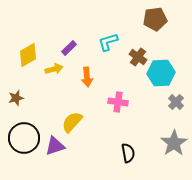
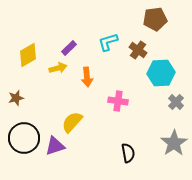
brown cross: moved 7 px up
yellow arrow: moved 4 px right, 1 px up
pink cross: moved 1 px up
